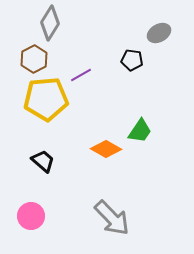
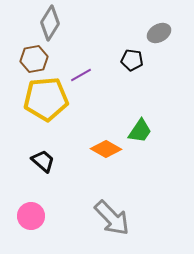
brown hexagon: rotated 16 degrees clockwise
